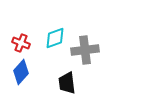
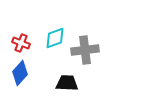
blue diamond: moved 1 px left, 1 px down
black trapezoid: rotated 100 degrees clockwise
